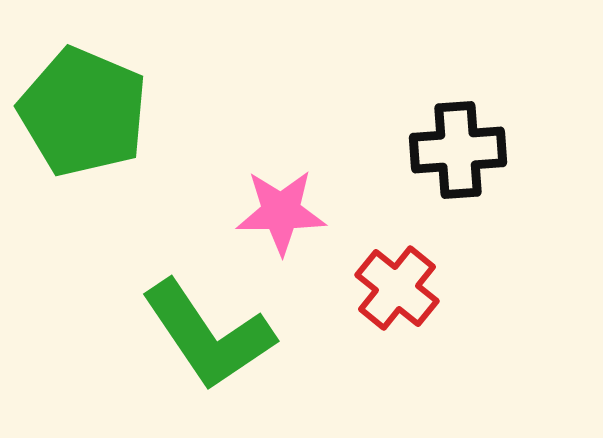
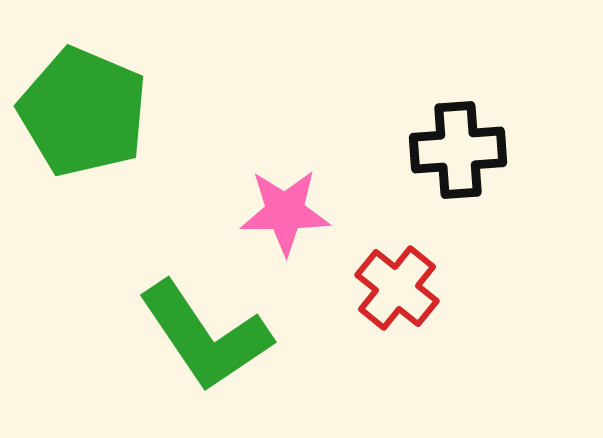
pink star: moved 4 px right
green L-shape: moved 3 px left, 1 px down
